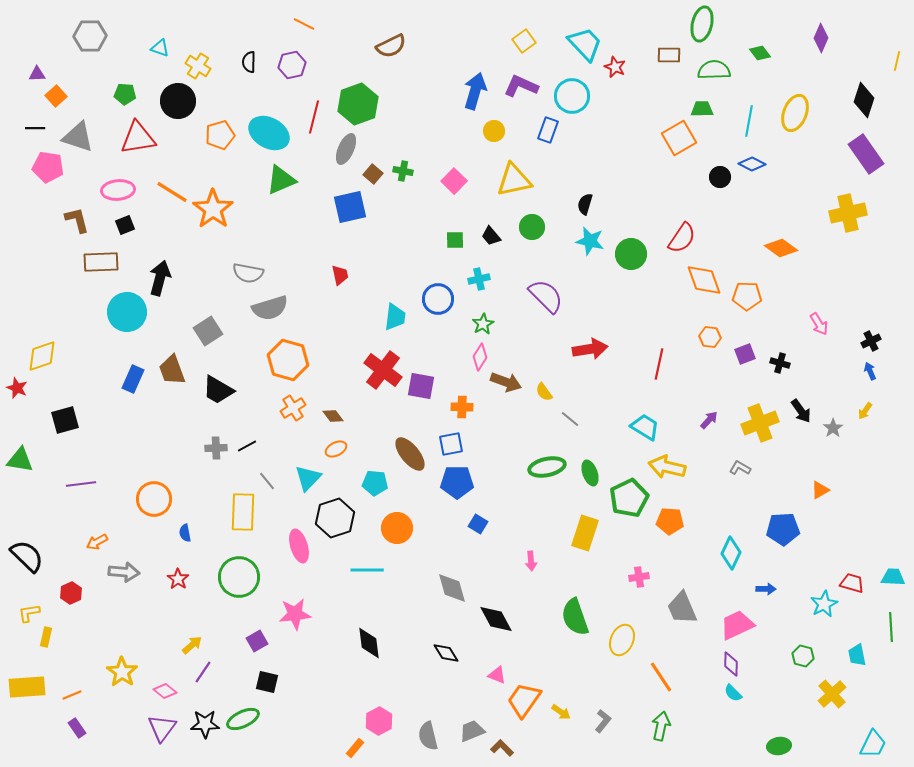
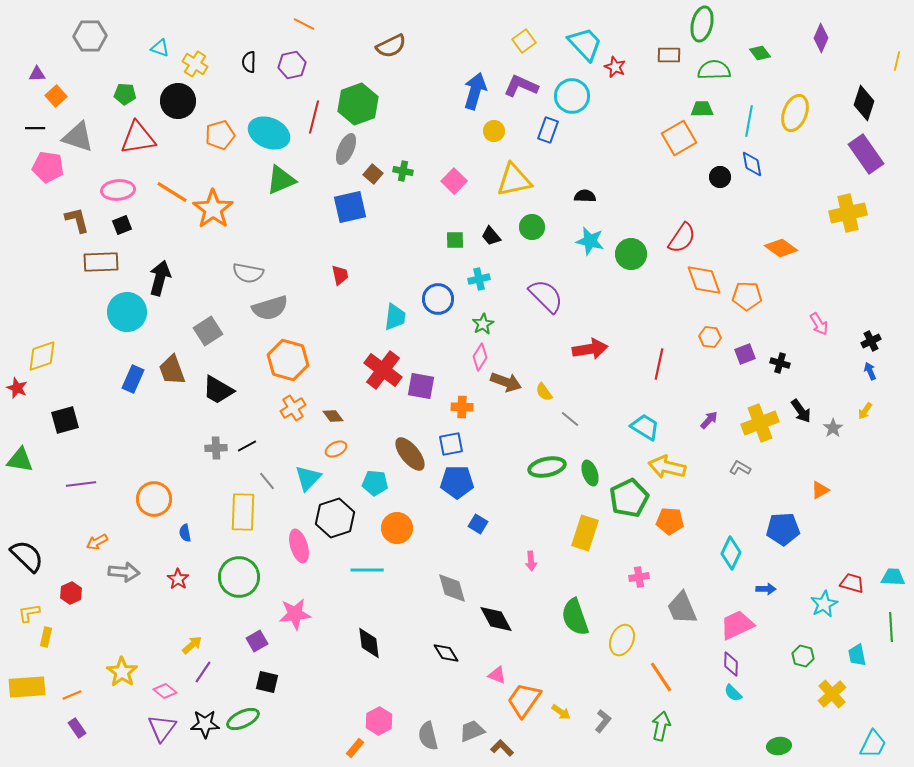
yellow cross at (198, 66): moved 3 px left, 2 px up
black diamond at (864, 100): moved 3 px down
cyan ellipse at (269, 133): rotated 6 degrees counterclockwise
blue diamond at (752, 164): rotated 52 degrees clockwise
black semicircle at (585, 204): moved 8 px up; rotated 75 degrees clockwise
black square at (125, 225): moved 3 px left
